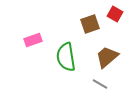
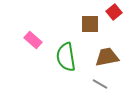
red square: moved 1 px left, 2 px up; rotated 21 degrees clockwise
brown square: rotated 18 degrees clockwise
pink rectangle: rotated 60 degrees clockwise
brown trapezoid: rotated 30 degrees clockwise
